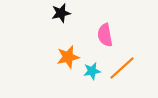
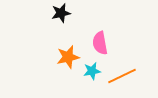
pink semicircle: moved 5 px left, 8 px down
orange line: moved 8 px down; rotated 16 degrees clockwise
